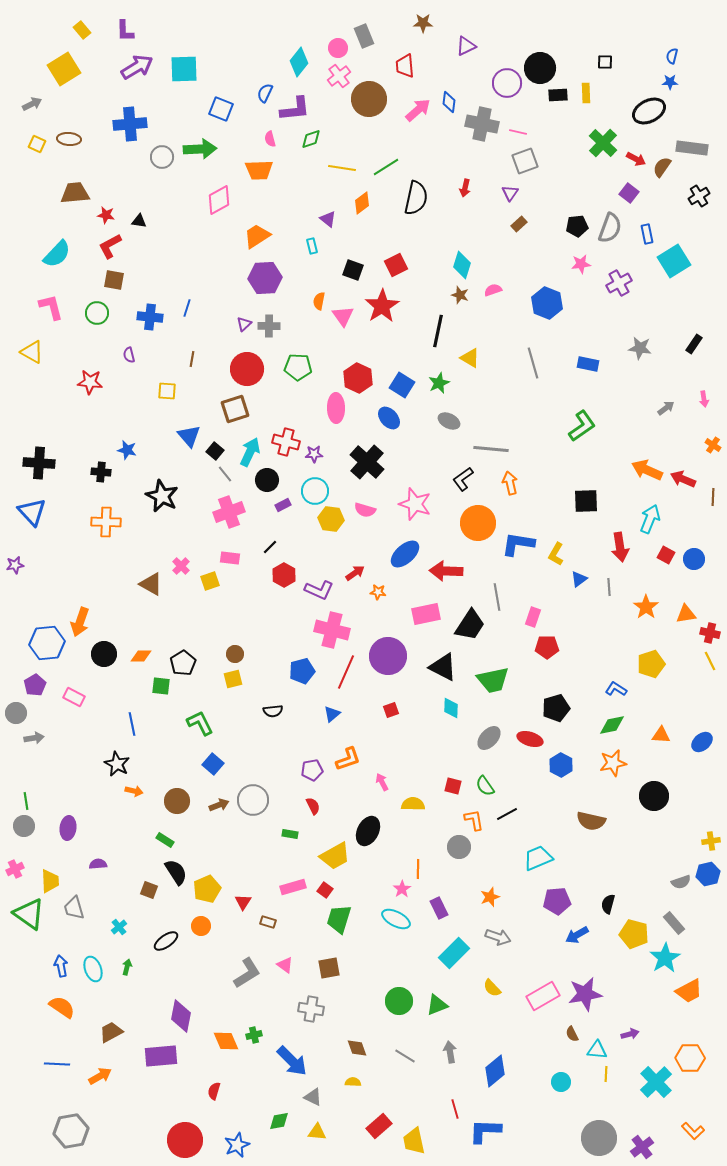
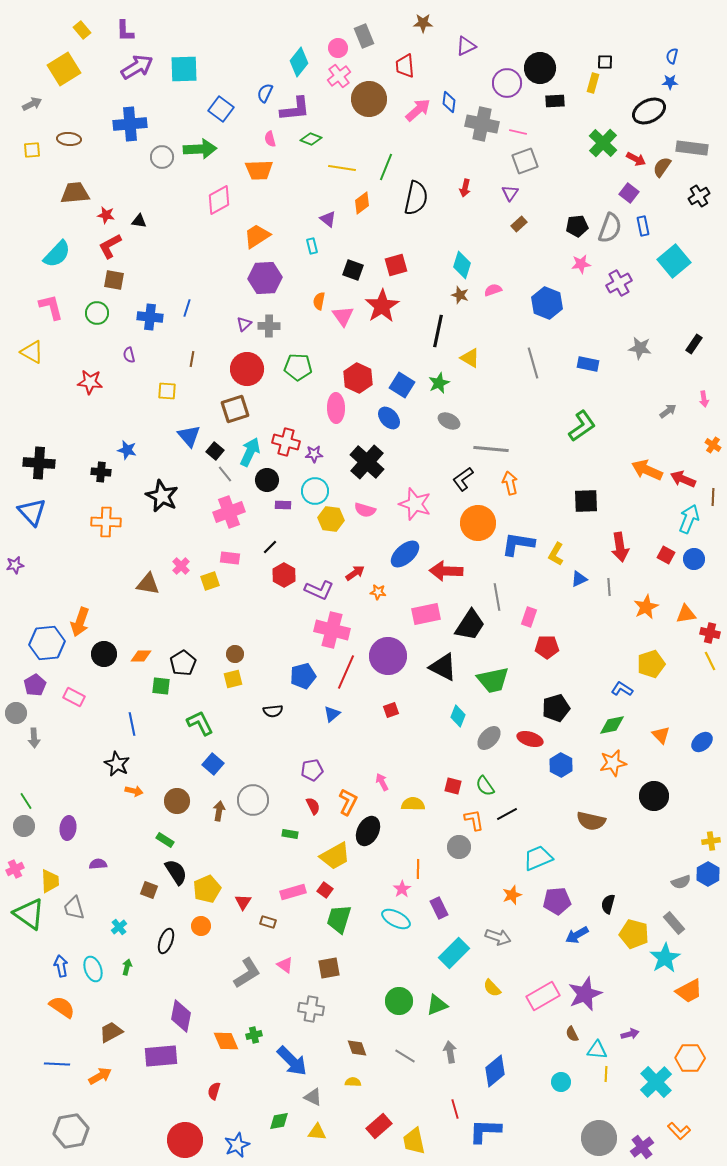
yellow rectangle at (586, 93): moved 7 px right, 10 px up; rotated 18 degrees clockwise
black rectangle at (558, 95): moved 3 px left, 6 px down
blue square at (221, 109): rotated 15 degrees clockwise
green diamond at (311, 139): rotated 40 degrees clockwise
yellow square at (37, 144): moved 5 px left, 6 px down; rotated 30 degrees counterclockwise
green line at (386, 167): rotated 36 degrees counterclockwise
blue rectangle at (647, 234): moved 4 px left, 8 px up
cyan square at (674, 261): rotated 8 degrees counterclockwise
red square at (396, 265): rotated 10 degrees clockwise
gray arrow at (666, 408): moved 2 px right, 3 px down
purple rectangle at (283, 505): rotated 28 degrees clockwise
cyan arrow at (650, 519): moved 39 px right
blue triangle at (579, 579): rotated 12 degrees clockwise
brown triangle at (151, 584): moved 3 px left; rotated 20 degrees counterclockwise
orange star at (646, 607): rotated 10 degrees clockwise
pink rectangle at (533, 617): moved 4 px left
blue pentagon at (302, 671): moved 1 px right, 5 px down
blue L-shape at (616, 689): moved 6 px right
cyan diamond at (451, 708): moved 7 px right, 8 px down; rotated 20 degrees clockwise
orange triangle at (661, 735): rotated 42 degrees clockwise
gray arrow at (34, 738): rotated 96 degrees clockwise
orange L-shape at (348, 759): moved 43 px down; rotated 44 degrees counterclockwise
green line at (26, 801): rotated 24 degrees counterclockwise
brown arrow at (219, 805): moved 6 px down; rotated 60 degrees counterclockwise
blue hexagon at (708, 874): rotated 15 degrees counterclockwise
pink rectangle at (293, 887): moved 5 px down
orange star at (490, 897): moved 22 px right, 2 px up
black ellipse at (166, 941): rotated 35 degrees counterclockwise
purple star at (585, 994): rotated 12 degrees counterclockwise
orange L-shape at (693, 1131): moved 14 px left
